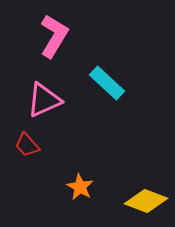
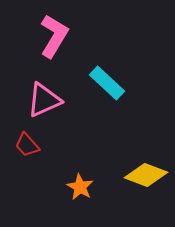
yellow diamond: moved 26 px up
